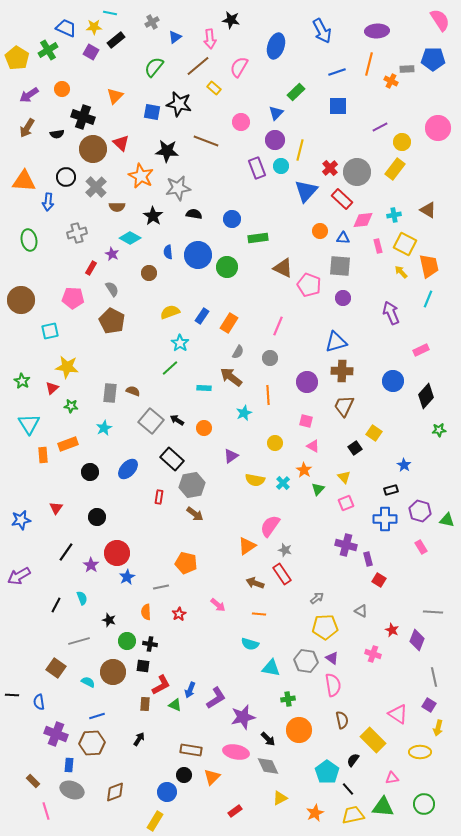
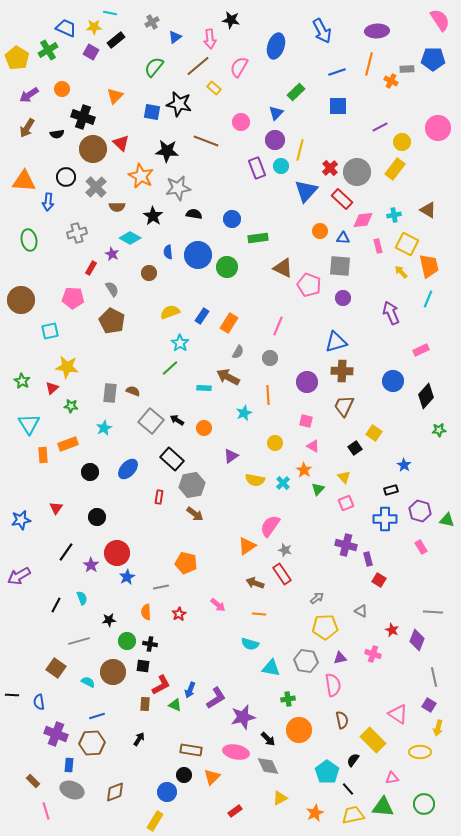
yellow square at (405, 244): moved 2 px right
brown arrow at (231, 377): moved 3 px left; rotated 10 degrees counterclockwise
black star at (109, 620): rotated 24 degrees counterclockwise
purple triangle at (332, 658): moved 8 px right; rotated 48 degrees counterclockwise
